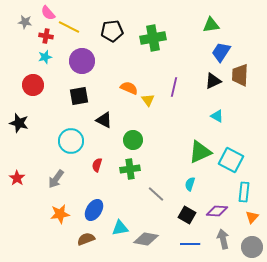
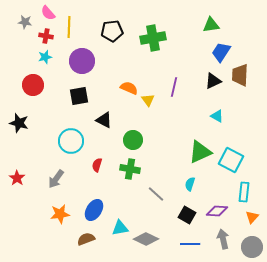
yellow line at (69, 27): rotated 65 degrees clockwise
green cross at (130, 169): rotated 18 degrees clockwise
gray diamond at (146, 239): rotated 15 degrees clockwise
